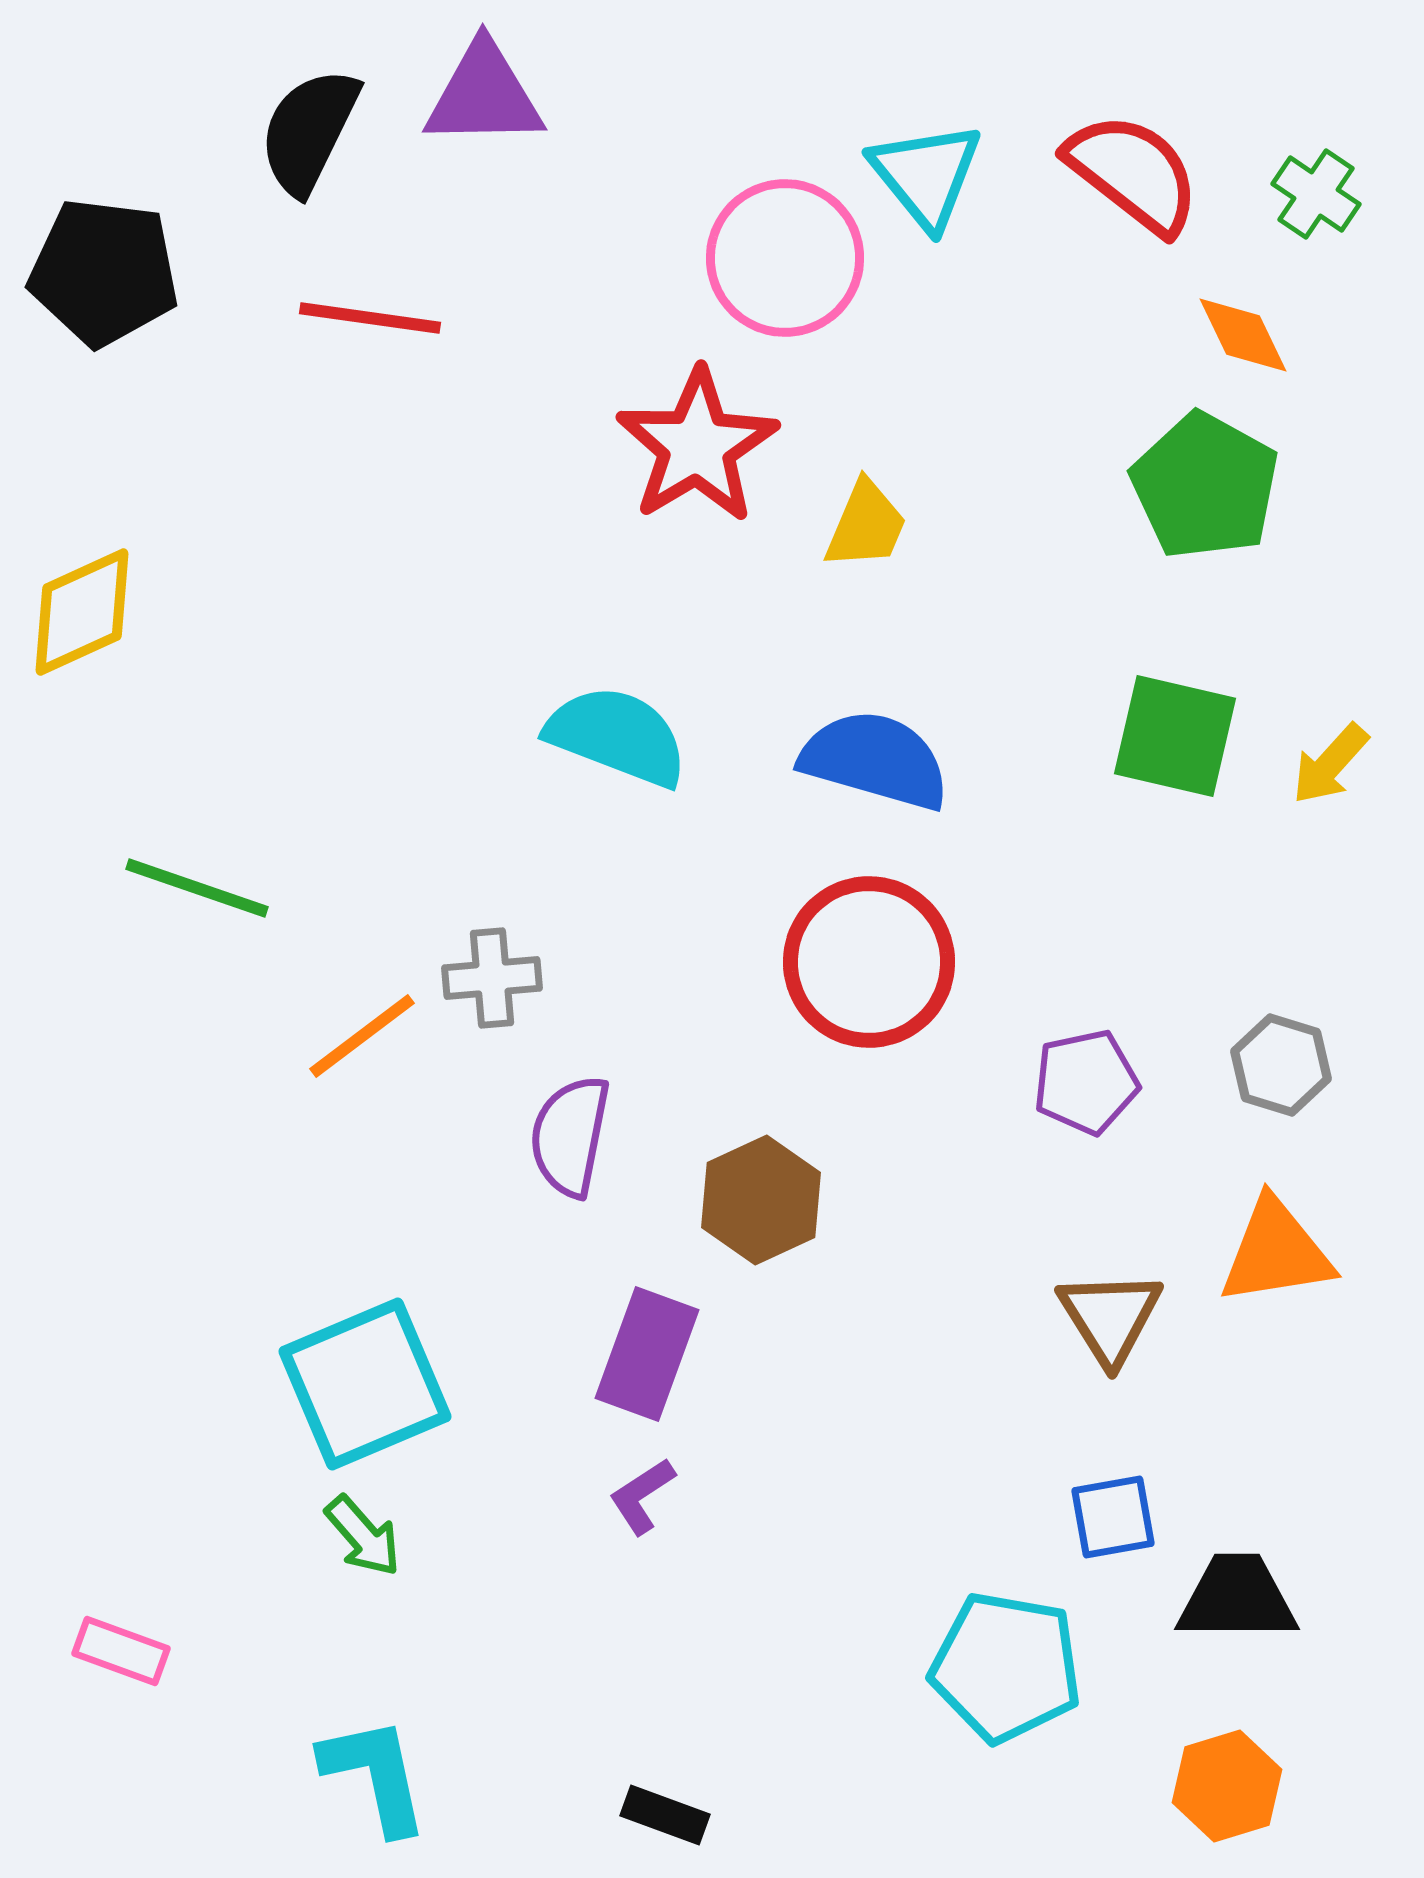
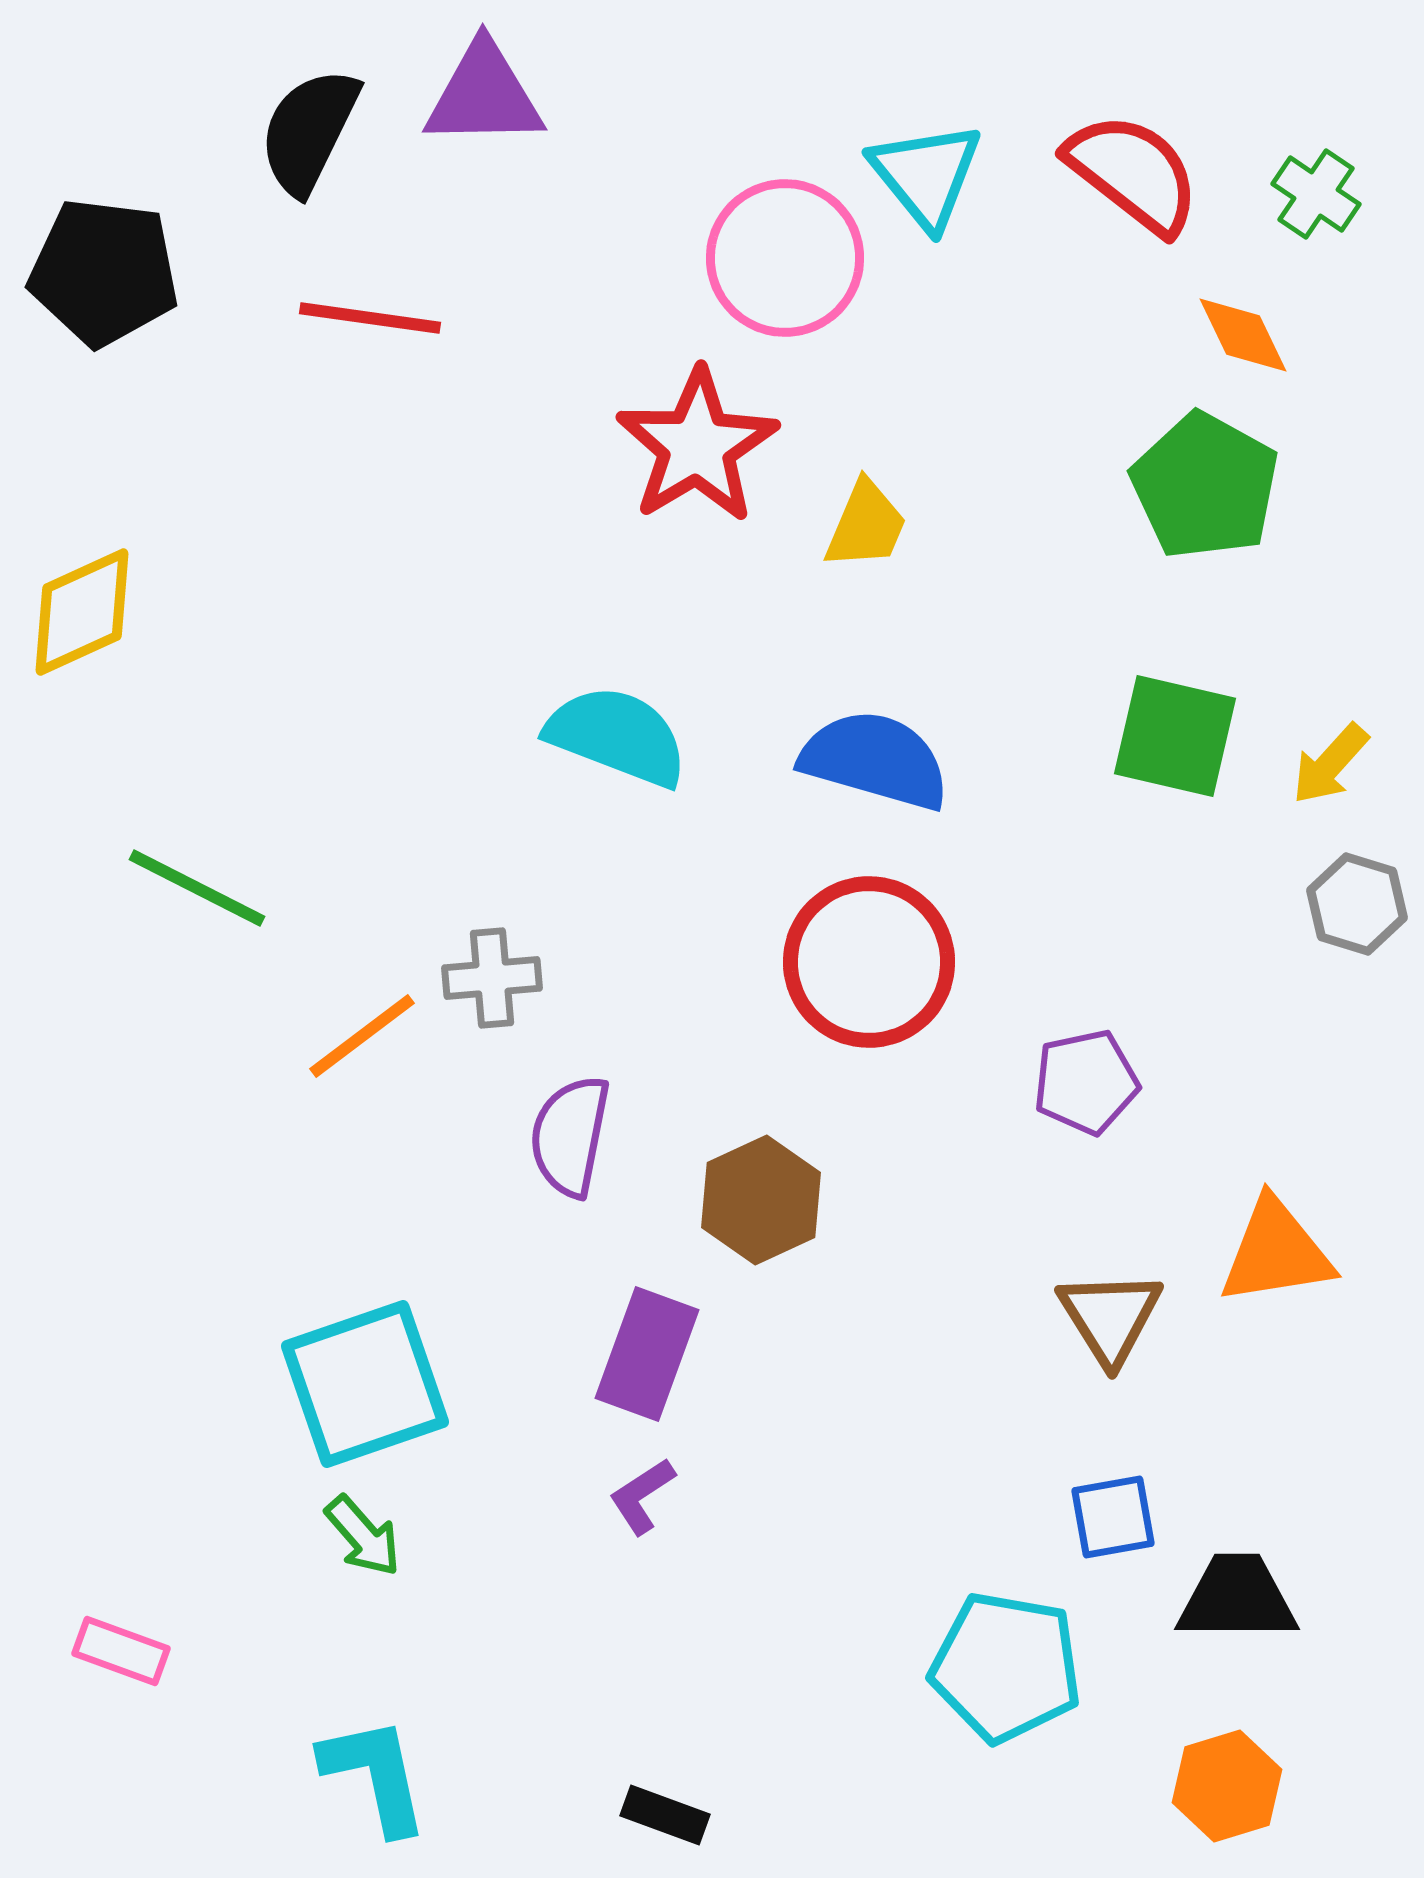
green line: rotated 8 degrees clockwise
gray hexagon: moved 76 px right, 161 px up
cyan square: rotated 4 degrees clockwise
